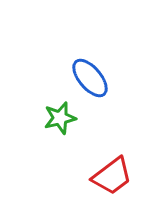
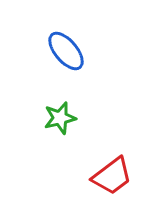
blue ellipse: moved 24 px left, 27 px up
